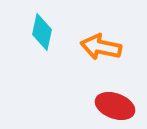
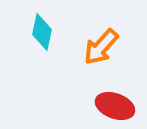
orange arrow: rotated 60 degrees counterclockwise
